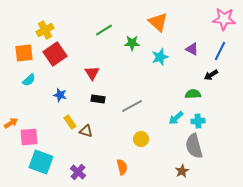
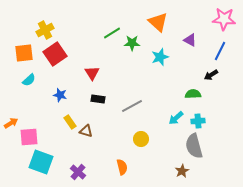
green line: moved 8 px right, 3 px down
purple triangle: moved 2 px left, 9 px up
